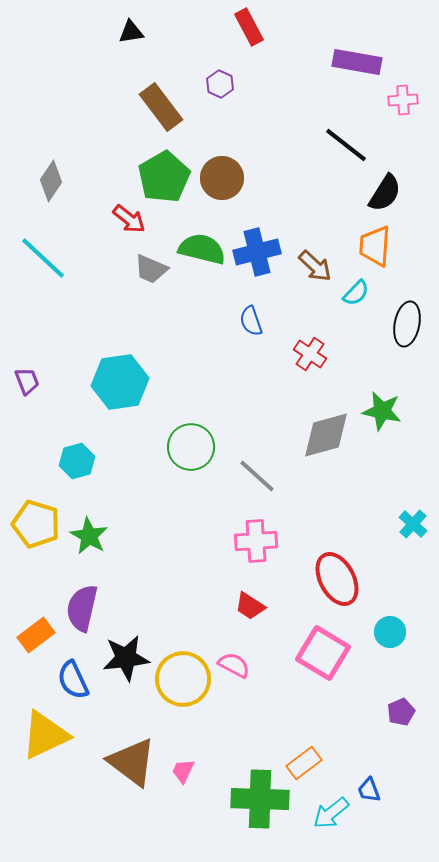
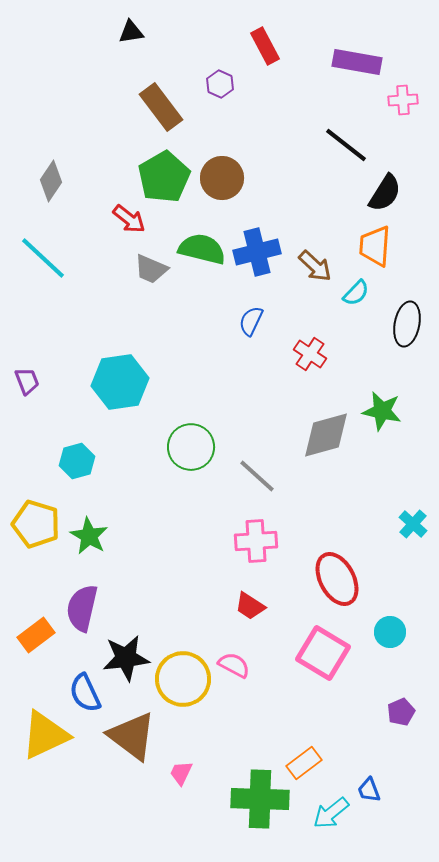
red rectangle at (249, 27): moved 16 px right, 19 px down
blue semicircle at (251, 321): rotated 44 degrees clockwise
blue semicircle at (73, 680): moved 12 px right, 13 px down
brown triangle at (132, 762): moved 26 px up
pink trapezoid at (183, 771): moved 2 px left, 2 px down
